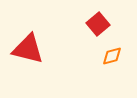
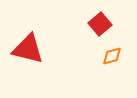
red square: moved 2 px right
